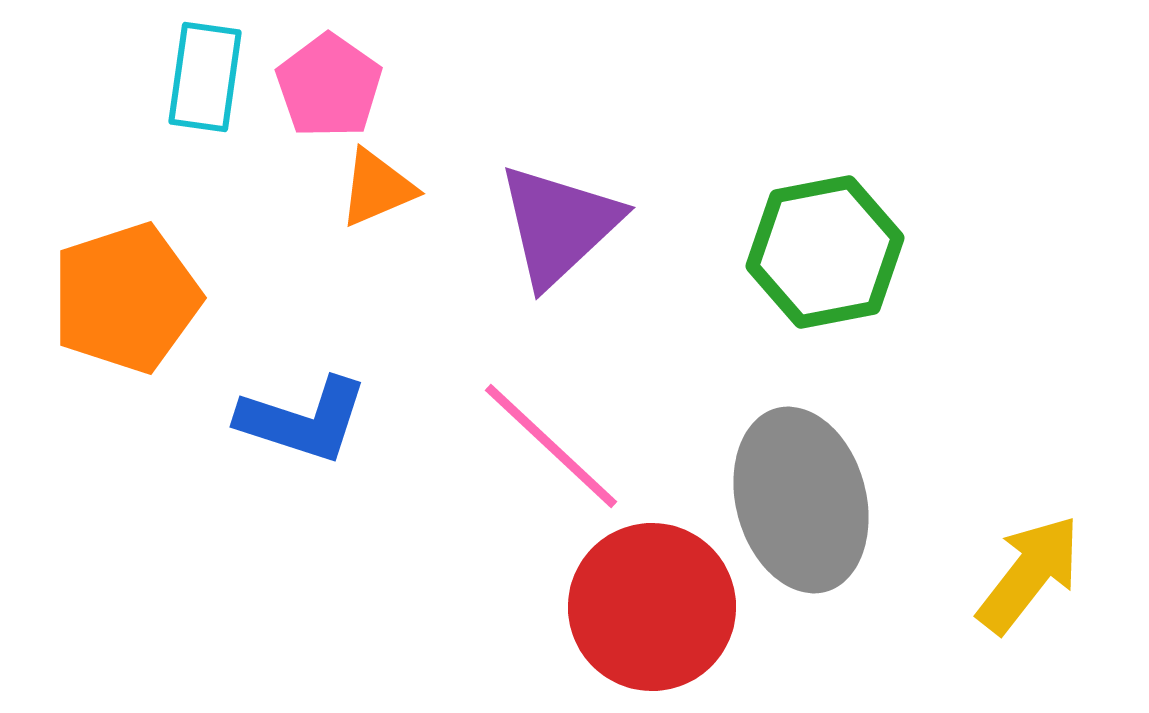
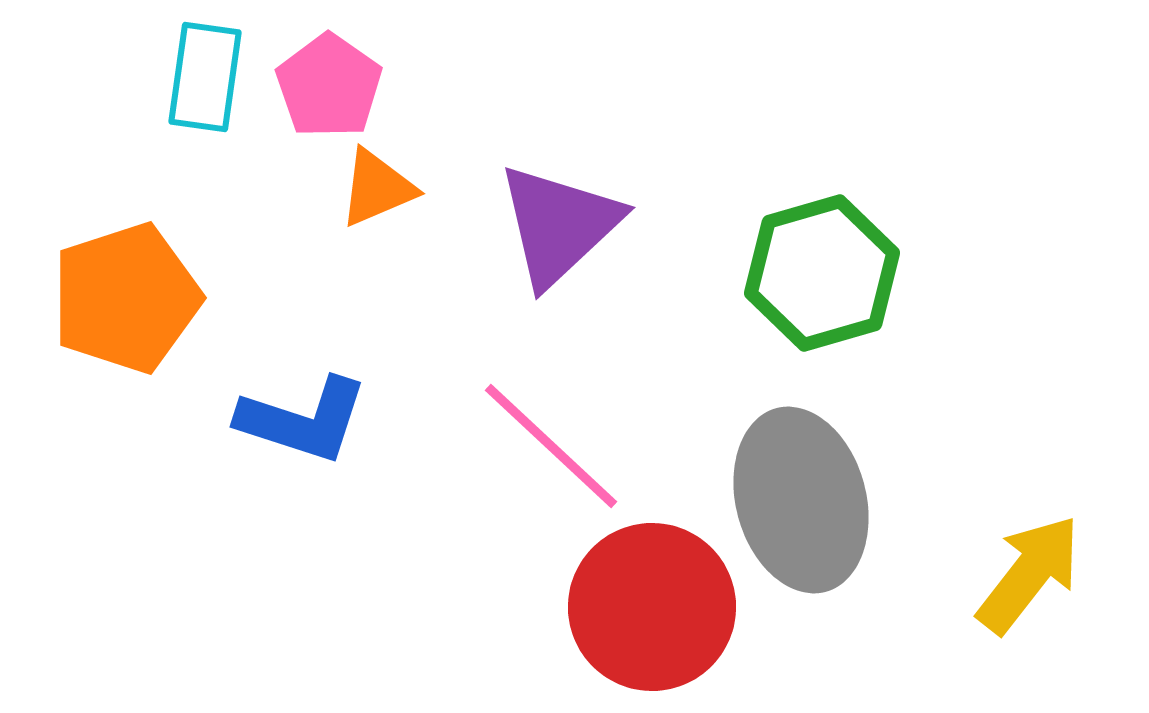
green hexagon: moved 3 px left, 21 px down; rotated 5 degrees counterclockwise
